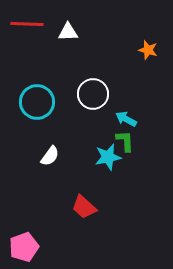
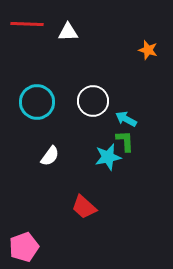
white circle: moved 7 px down
